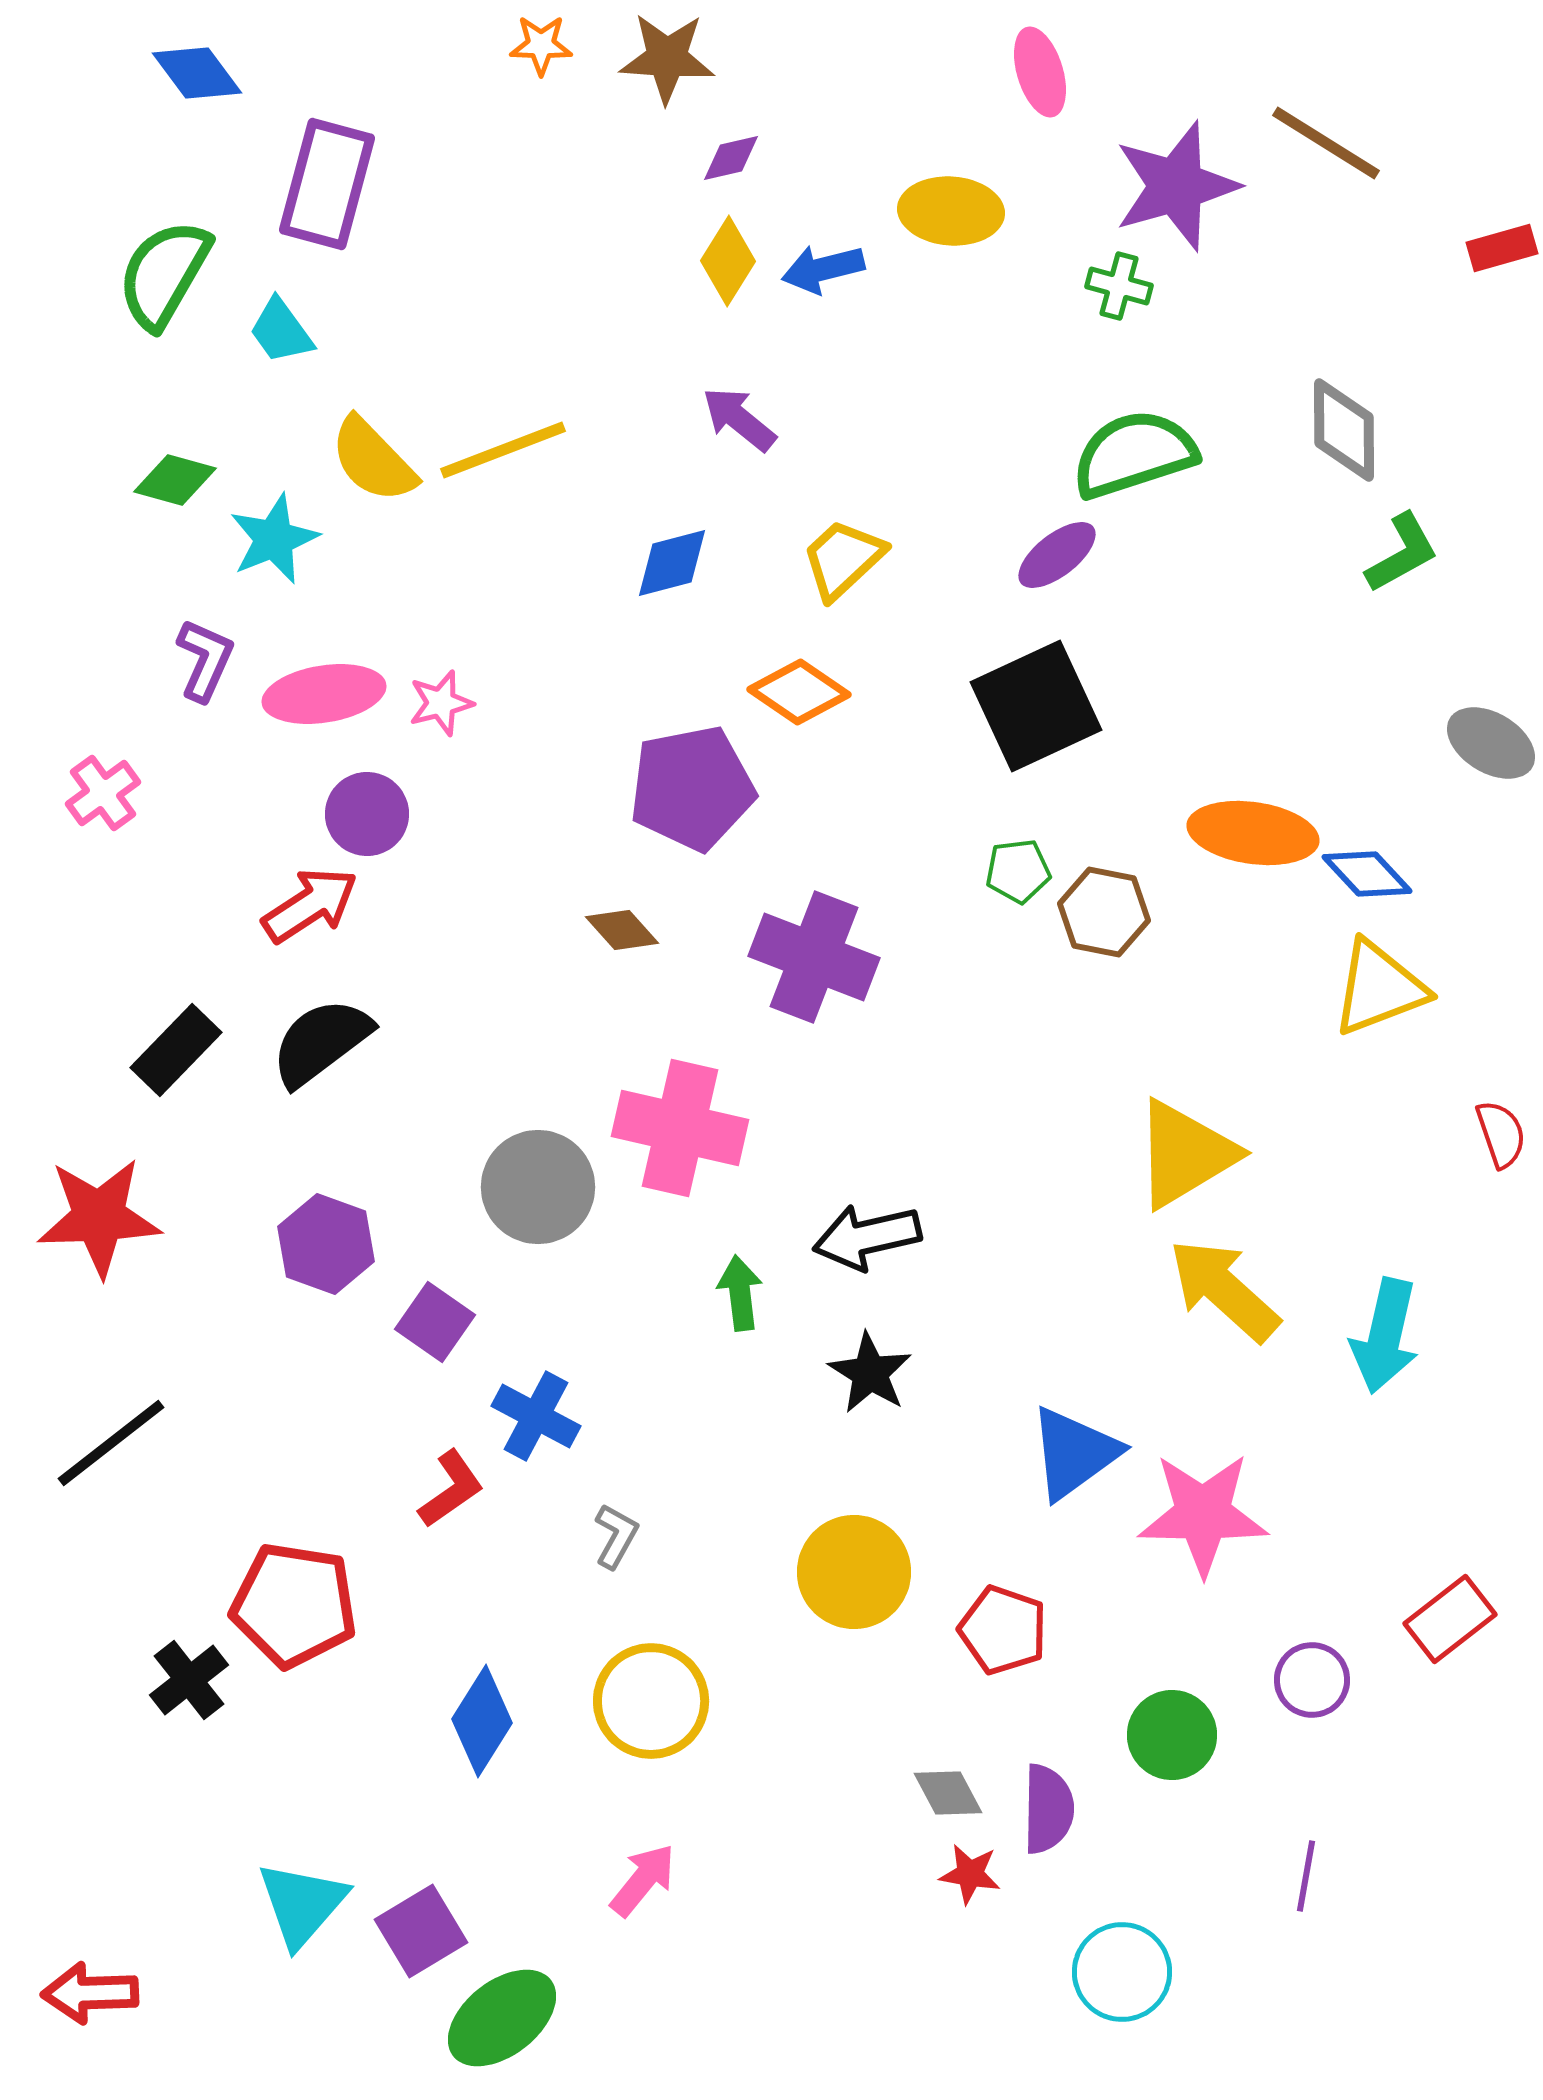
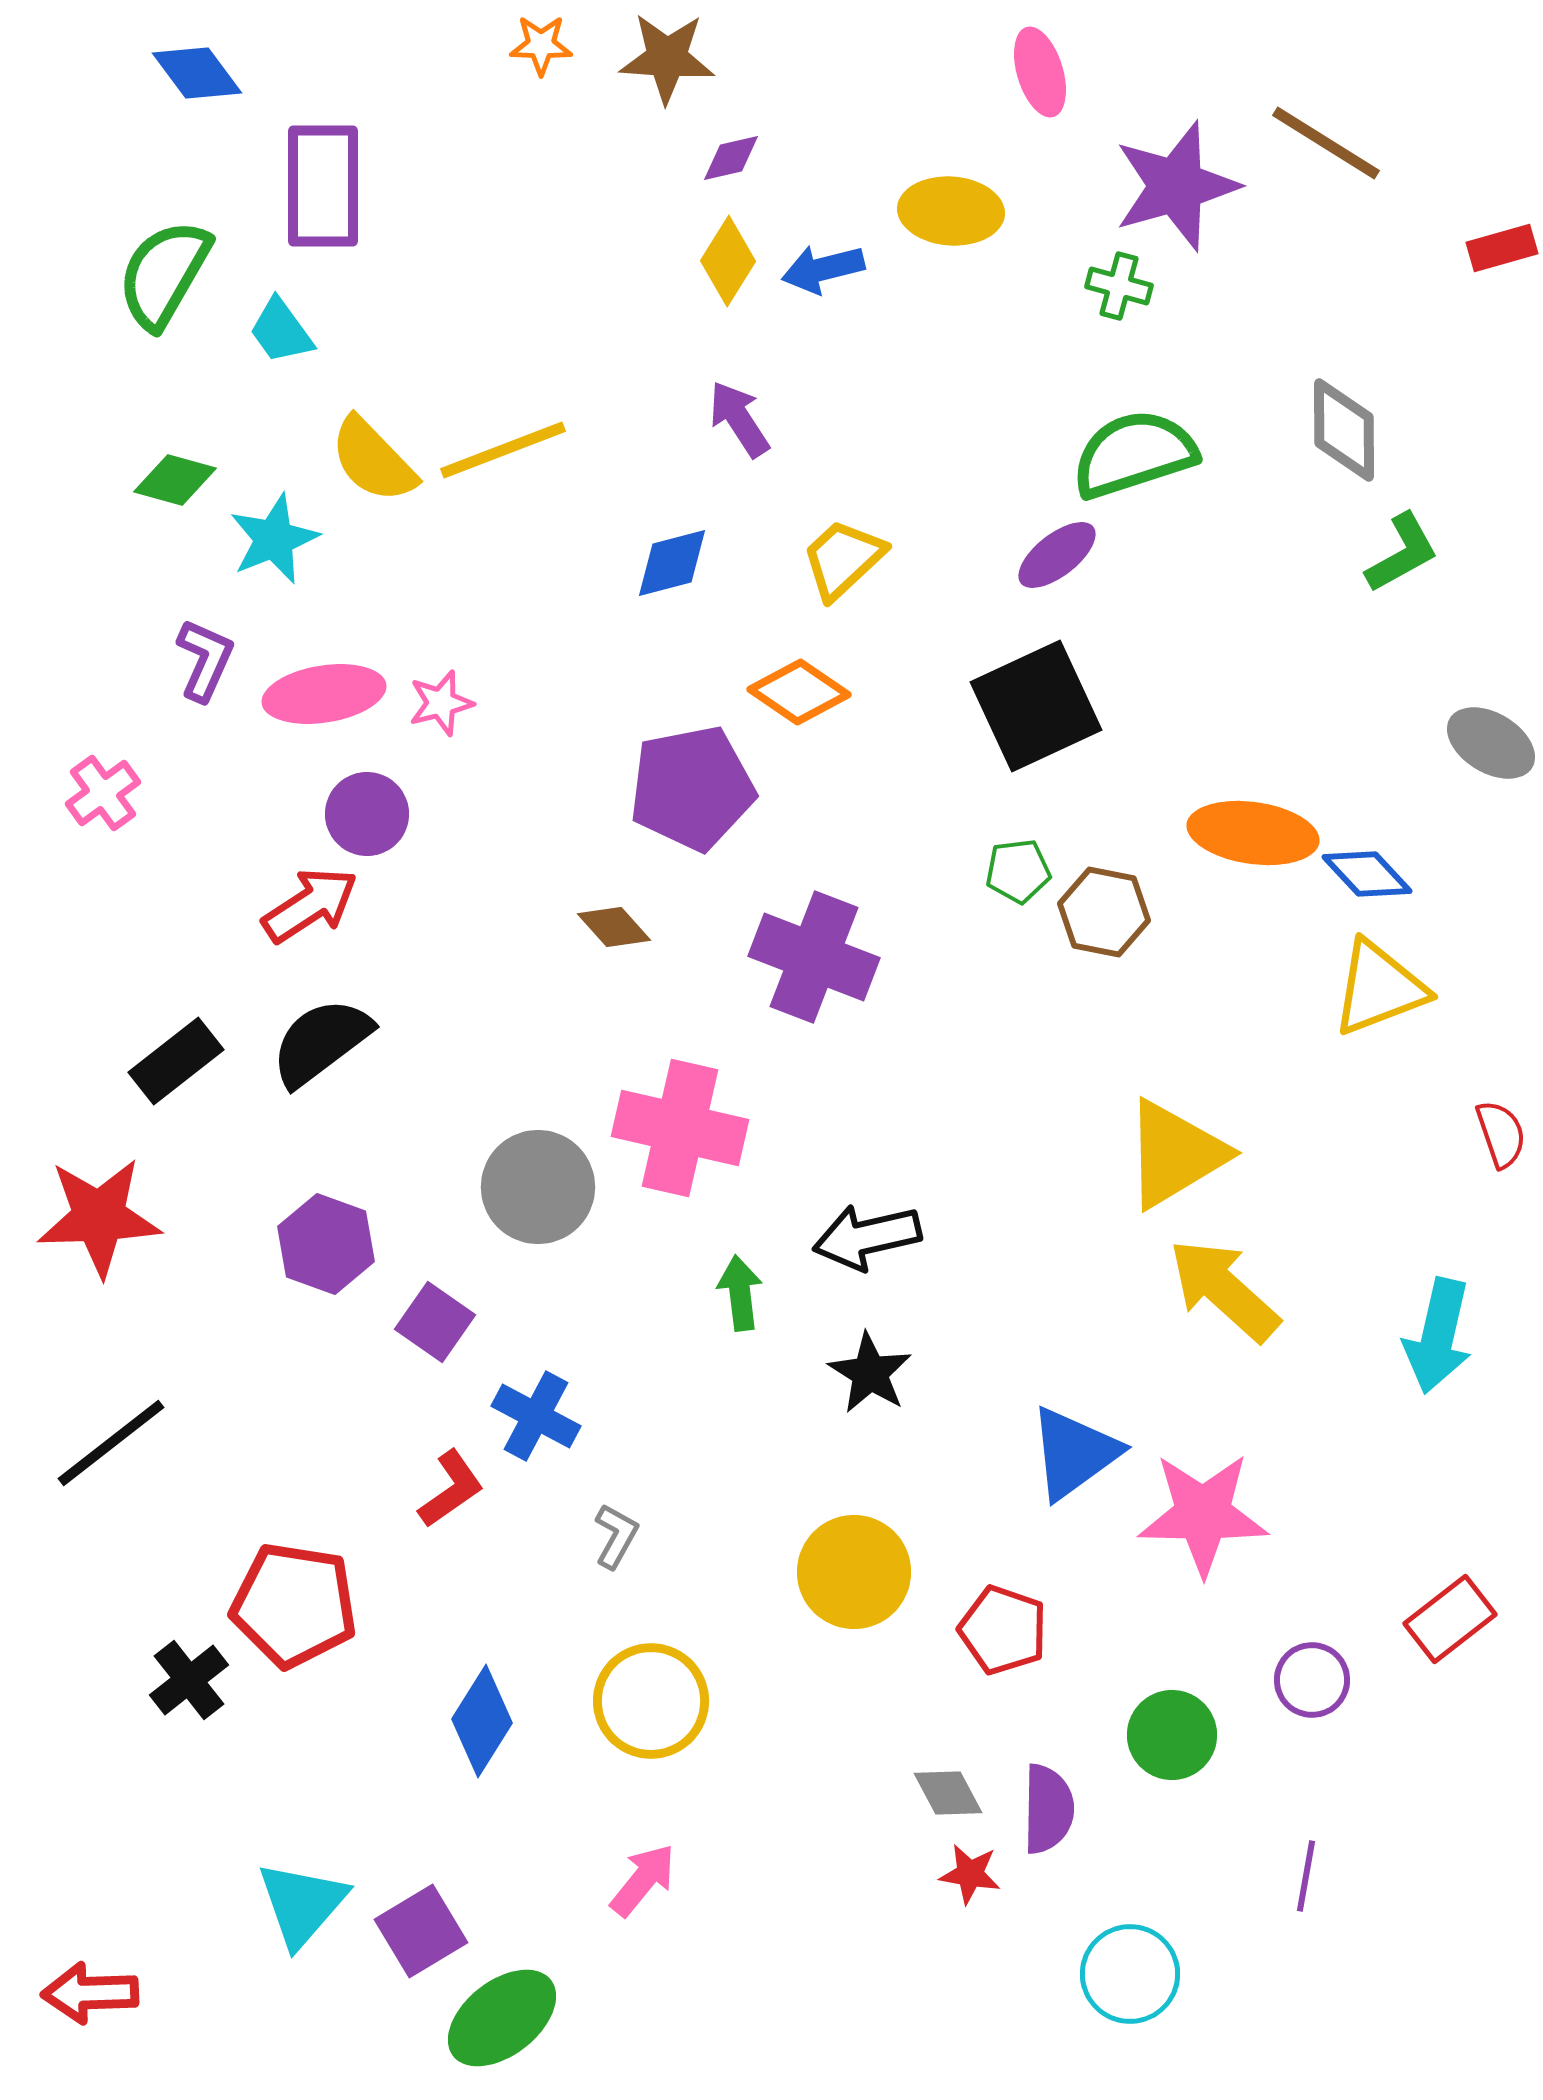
purple rectangle at (327, 184): moved 4 px left, 2 px down; rotated 15 degrees counterclockwise
purple arrow at (739, 419): rotated 18 degrees clockwise
brown diamond at (622, 930): moved 8 px left, 3 px up
black rectangle at (176, 1050): moved 11 px down; rotated 8 degrees clockwise
yellow triangle at (1185, 1154): moved 10 px left
cyan arrow at (1385, 1336): moved 53 px right
cyan circle at (1122, 1972): moved 8 px right, 2 px down
